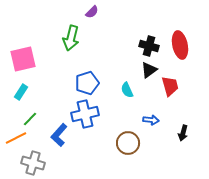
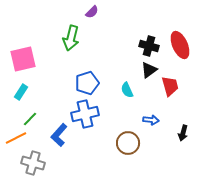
red ellipse: rotated 12 degrees counterclockwise
